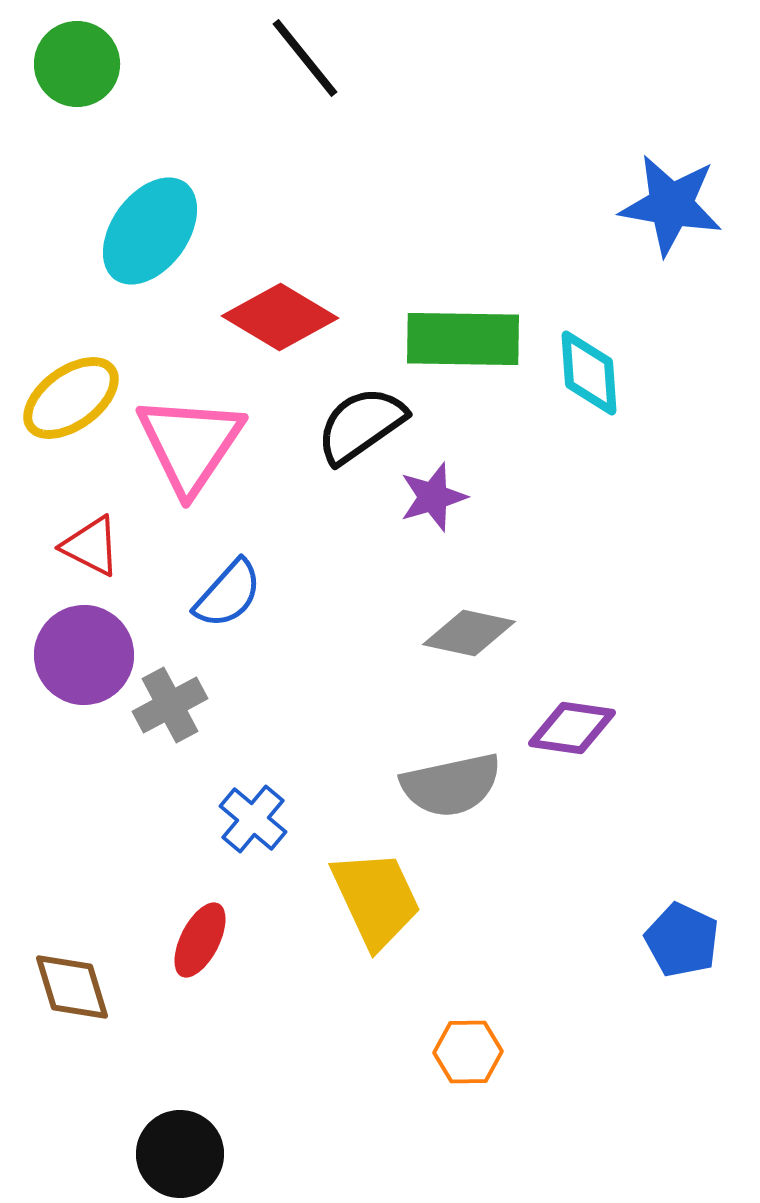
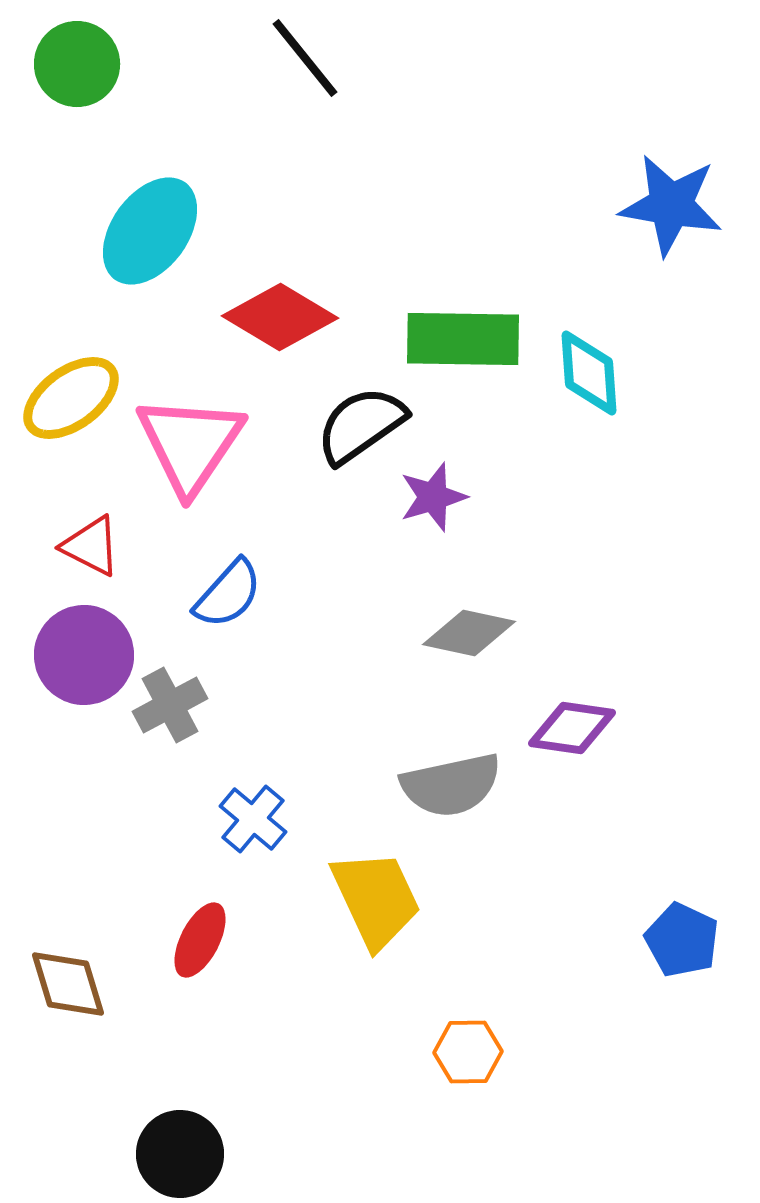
brown diamond: moved 4 px left, 3 px up
